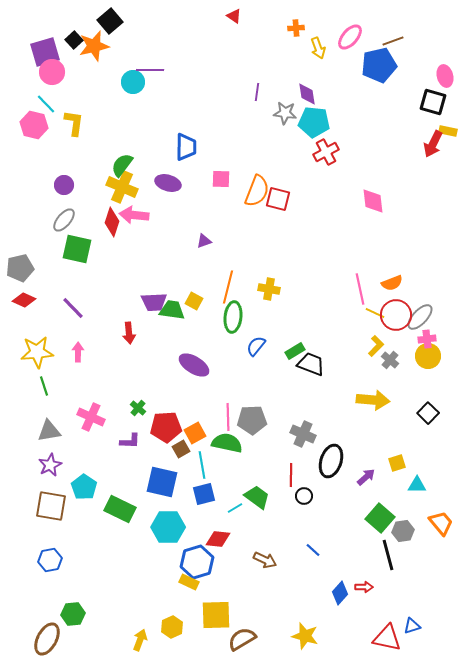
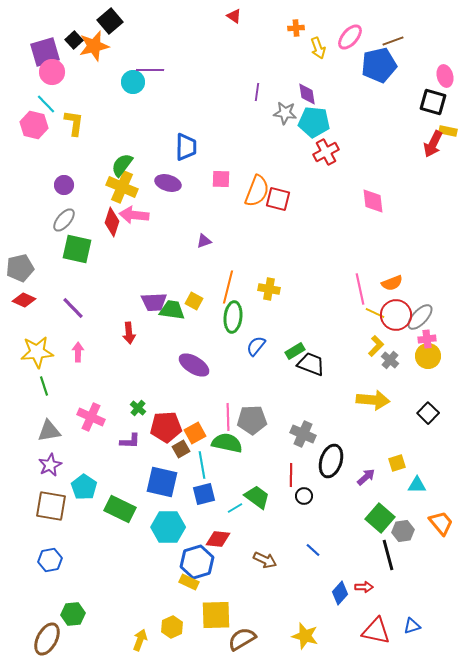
red triangle at (387, 638): moved 11 px left, 7 px up
